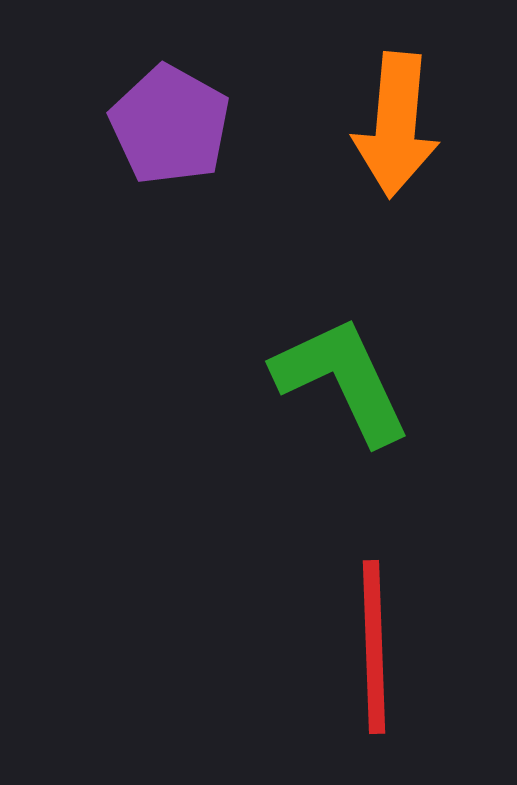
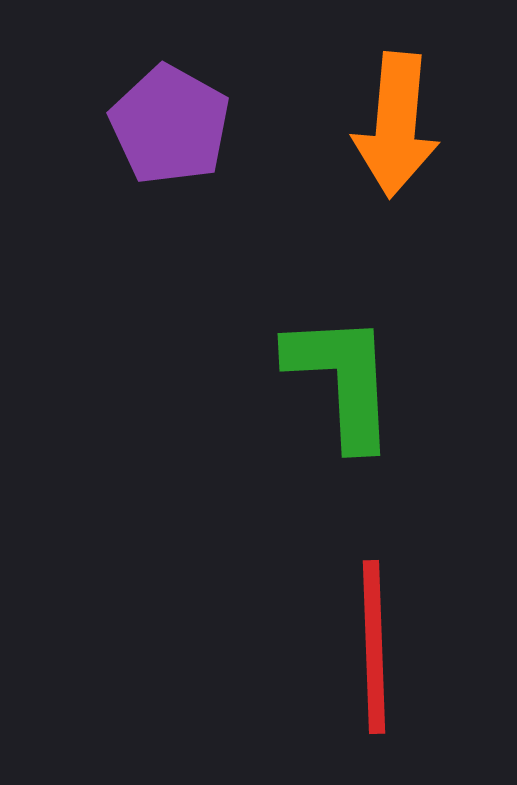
green L-shape: rotated 22 degrees clockwise
